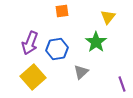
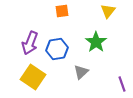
yellow triangle: moved 6 px up
yellow square: rotated 15 degrees counterclockwise
